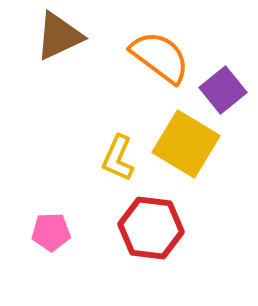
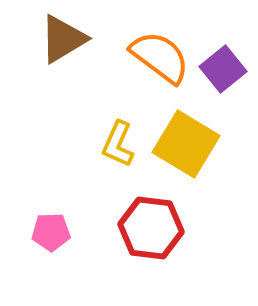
brown triangle: moved 4 px right, 3 px down; rotated 6 degrees counterclockwise
purple square: moved 21 px up
yellow L-shape: moved 14 px up
